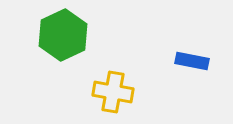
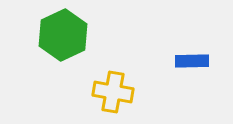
blue rectangle: rotated 12 degrees counterclockwise
